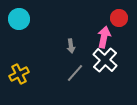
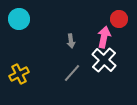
red circle: moved 1 px down
gray arrow: moved 5 px up
white cross: moved 1 px left
gray line: moved 3 px left
